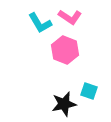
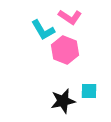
cyan L-shape: moved 3 px right, 7 px down
cyan square: rotated 18 degrees counterclockwise
black star: moved 1 px left, 3 px up
